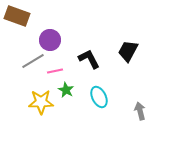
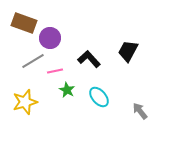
brown rectangle: moved 7 px right, 7 px down
purple circle: moved 2 px up
black L-shape: rotated 15 degrees counterclockwise
green star: moved 1 px right
cyan ellipse: rotated 15 degrees counterclockwise
yellow star: moved 16 px left; rotated 15 degrees counterclockwise
gray arrow: rotated 24 degrees counterclockwise
